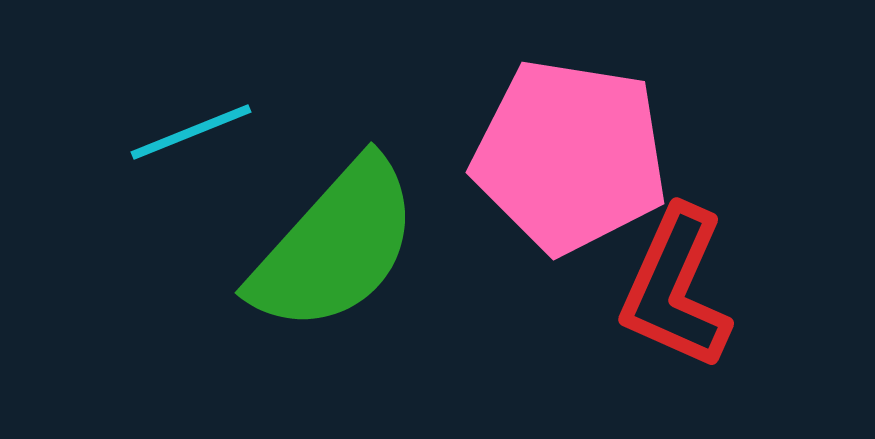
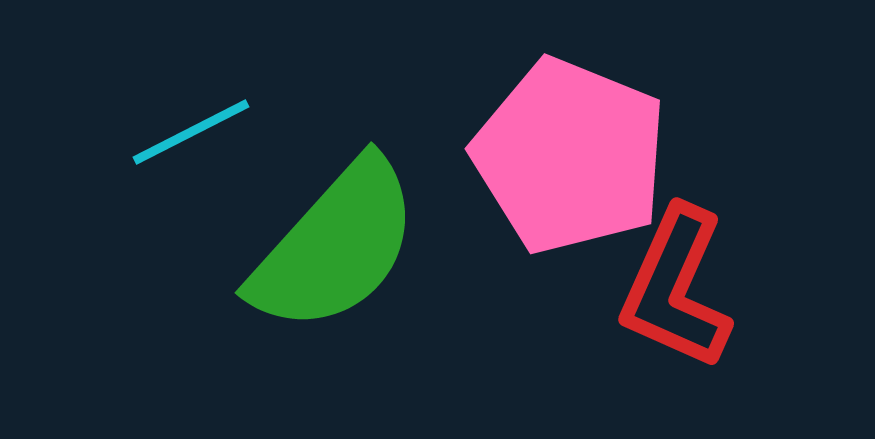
cyan line: rotated 5 degrees counterclockwise
pink pentagon: rotated 13 degrees clockwise
